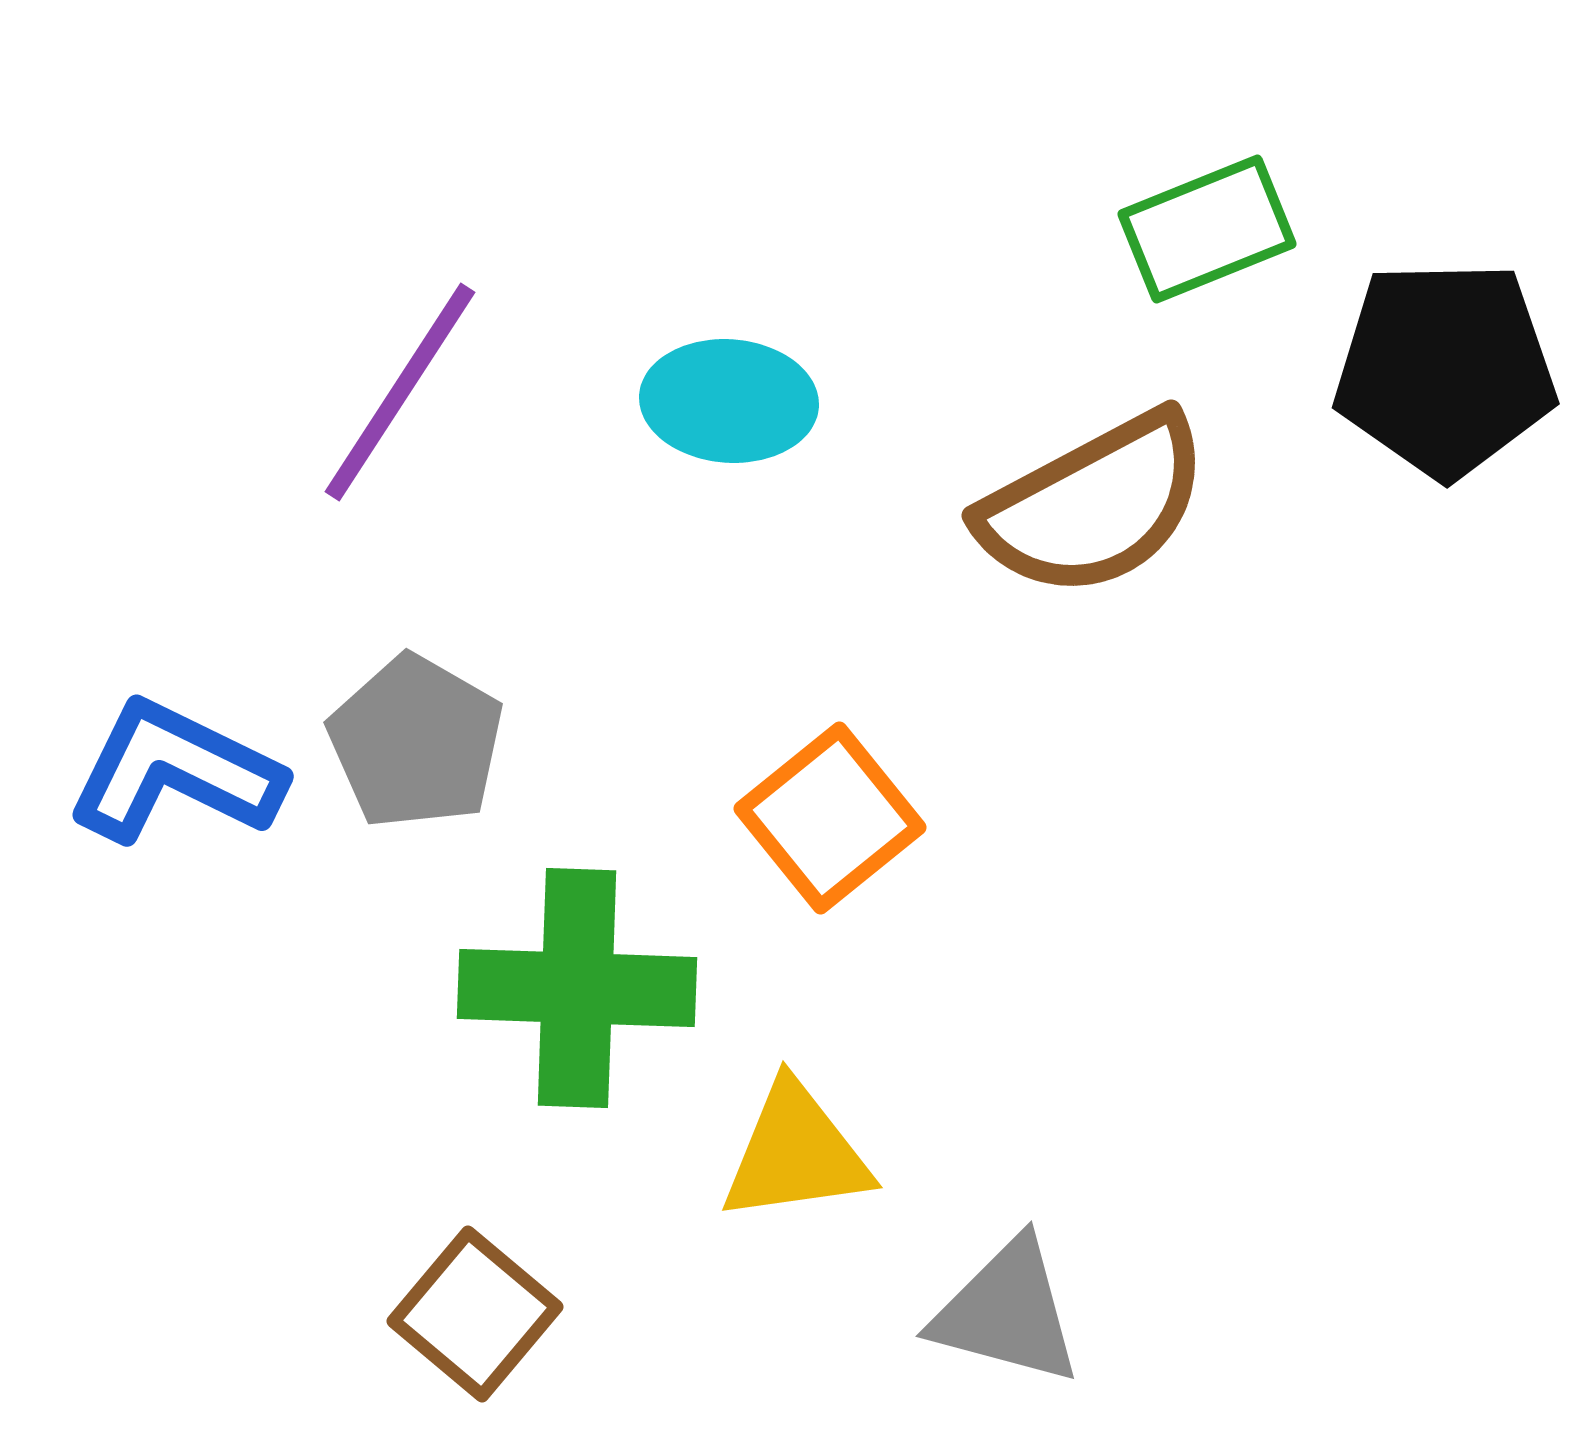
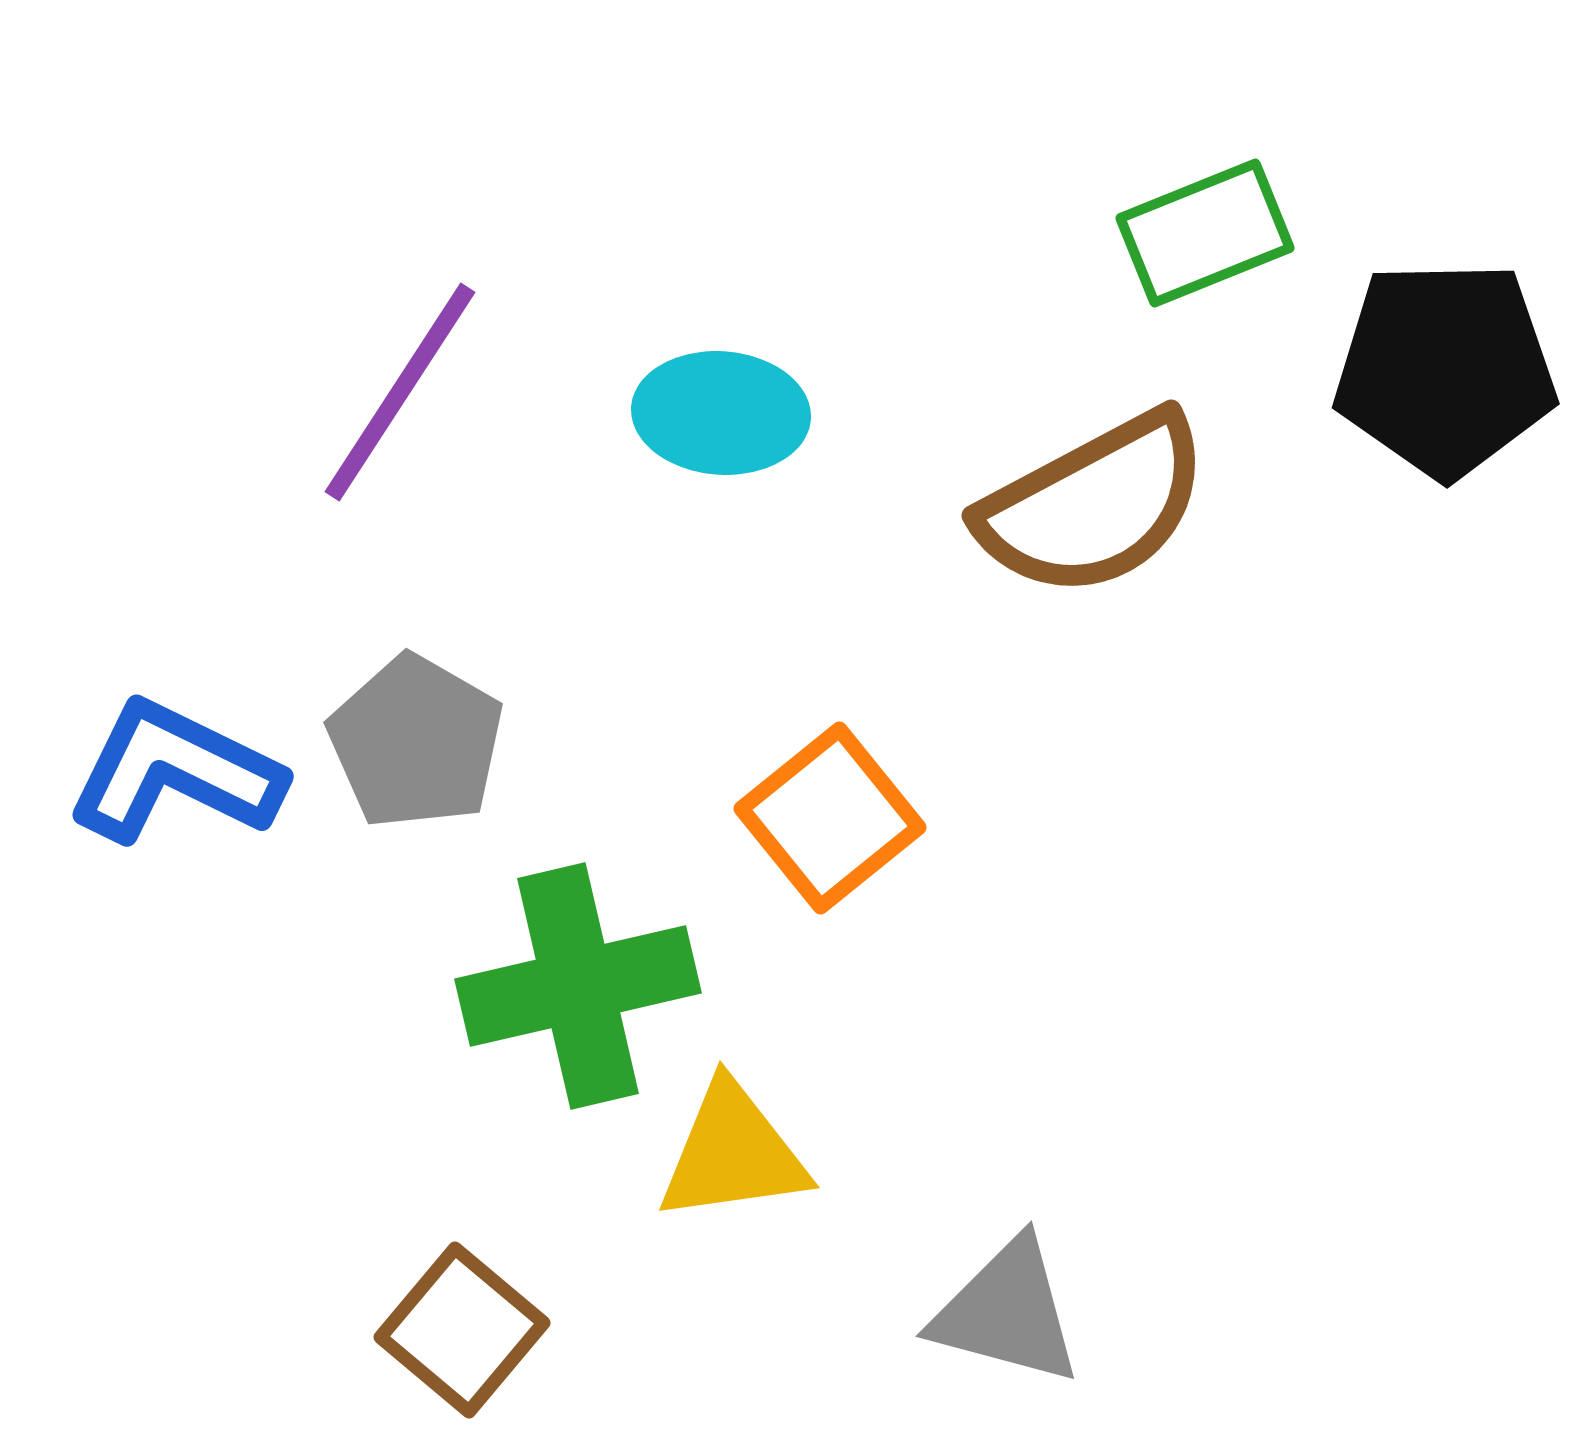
green rectangle: moved 2 px left, 4 px down
cyan ellipse: moved 8 px left, 12 px down
green cross: moved 1 px right, 2 px up; rotated 15 degrees counterclockwise
yellow triangle: moved 63 px left
brown square: moved 13 px left, 16 px down
